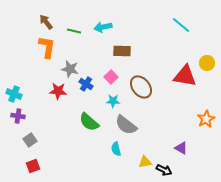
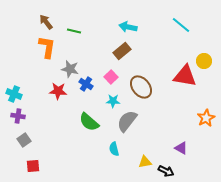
cyan arrow: moved 25 px right; rotated 24 degrees clockwise
brown rectangle: rotated 42 degrees counterclockwise
yellow circle: moved 3 px left, 2 px up
orange star: moved 1 px up
gray semicircle: moved 1 px right, 4 px up; rotated 90 degrees clockwise
gray square: moved 6 px left
cyan semicircle: moved 2 px left
red square: rotated 16 degrees clockwise
black arrow: moved 2 px right, 1 px down
